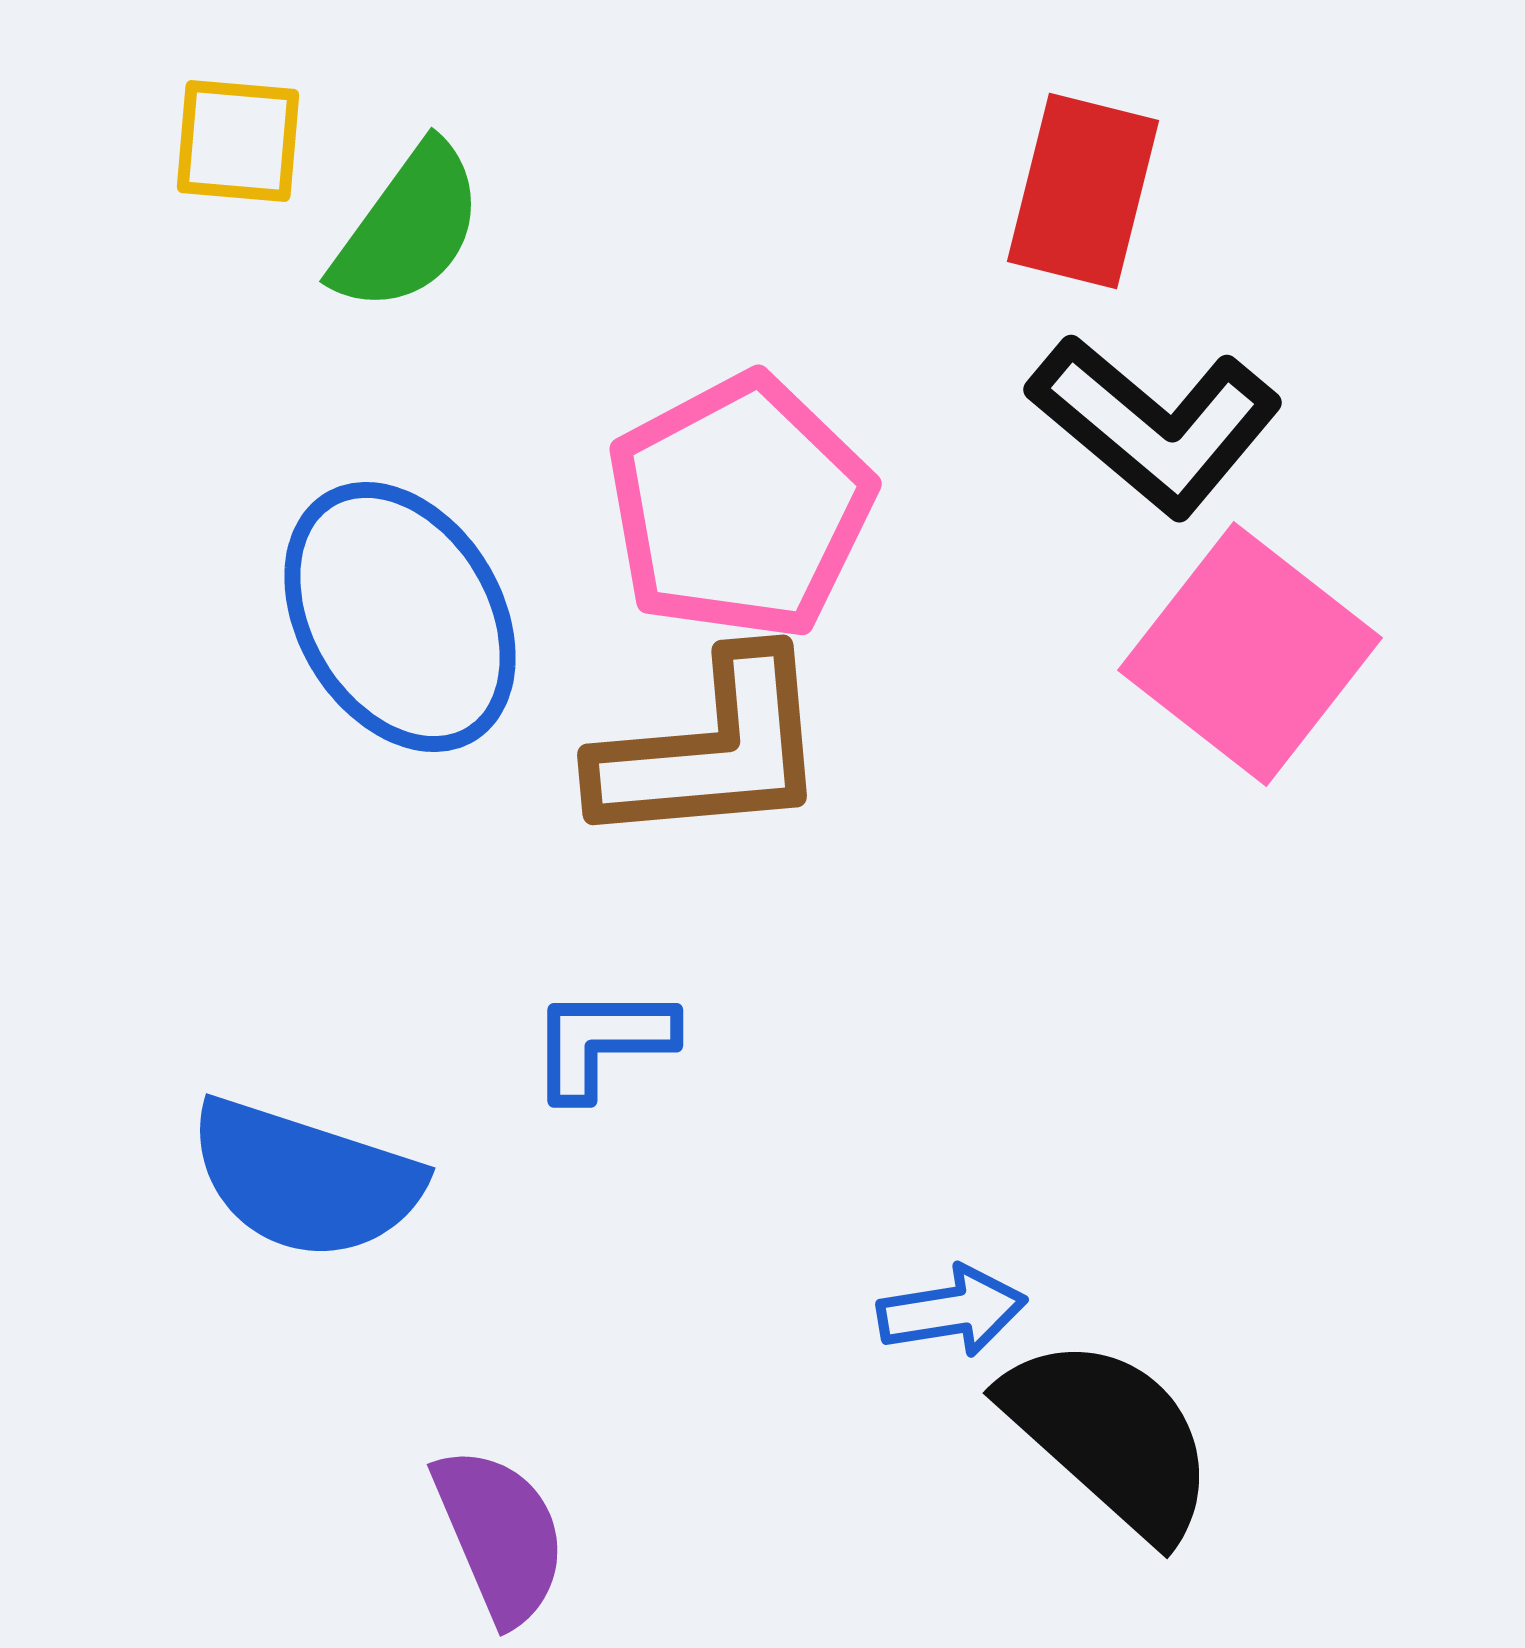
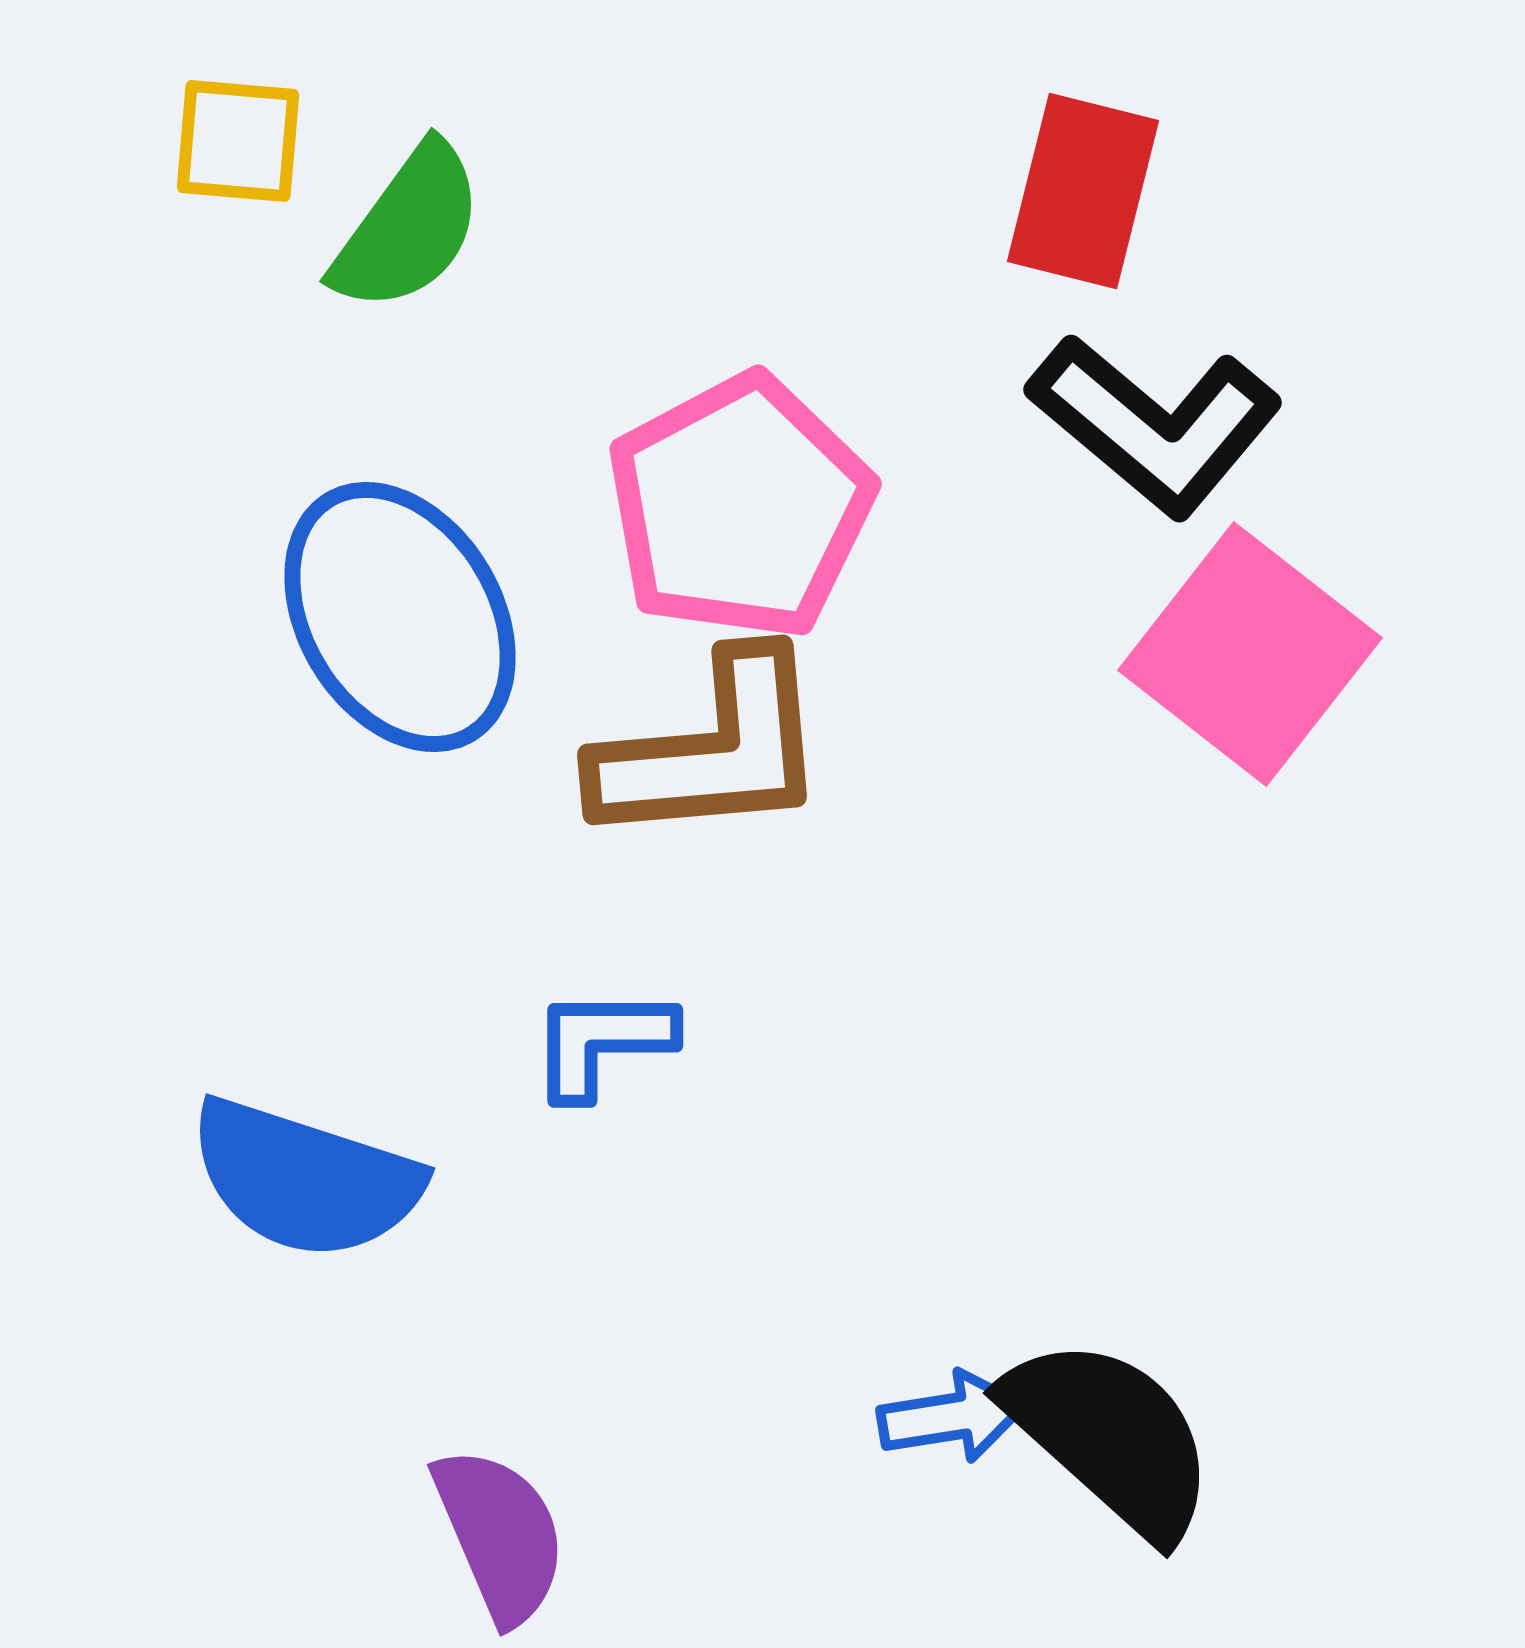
blue arrow: moved 106 px down
